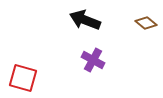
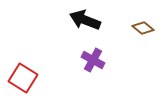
brown diamond: moved 3 px left, 5 px down
red square: rotated 16 degrees clockwise
